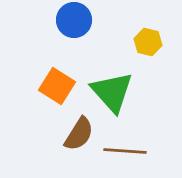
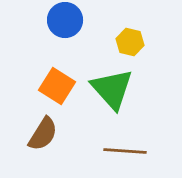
blue circle: moved 9 px left
yellow hexagon: moved 18 px left
green triangle: moved 3 px up
brown semicircle: moved 36 px left
